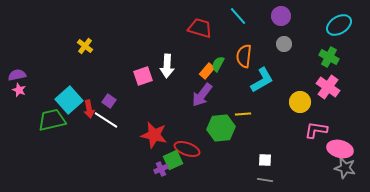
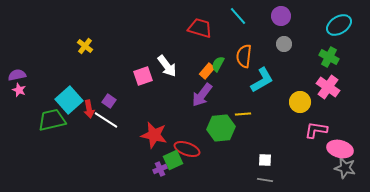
white arrow: rotated 40 degrees counterclockwise
purple cross: moved 1 px left
